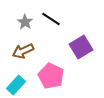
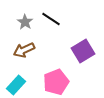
purple square: moved 2 px right, 4 px down
brown arrow: moved 1 px right, 1 px up
pink pentagon: moved 5 px right, 6 px down; rotated 25 degrees clockwise
